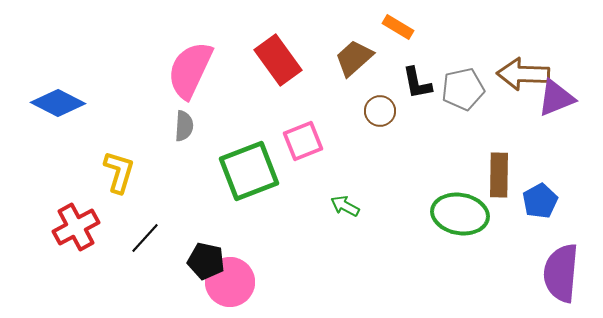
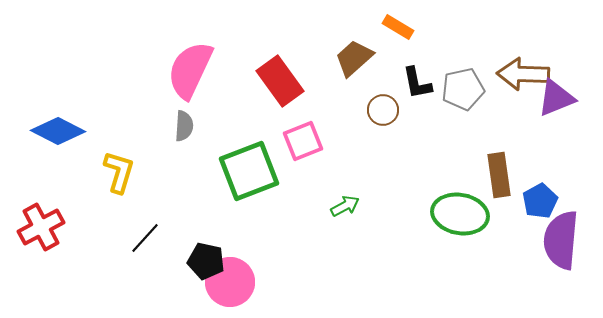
red rectangle: moved 2 px right, 21 px down
blue diamond: moved 28 px down
brown circle: moved 3 px right, 1 px up
brown rectangle: rotated 9 degrees counterclockwise
green arrow: rotated 124 degrees clockwise
red cross: moved 35 px left
purple semicircle: moved 33 px up
